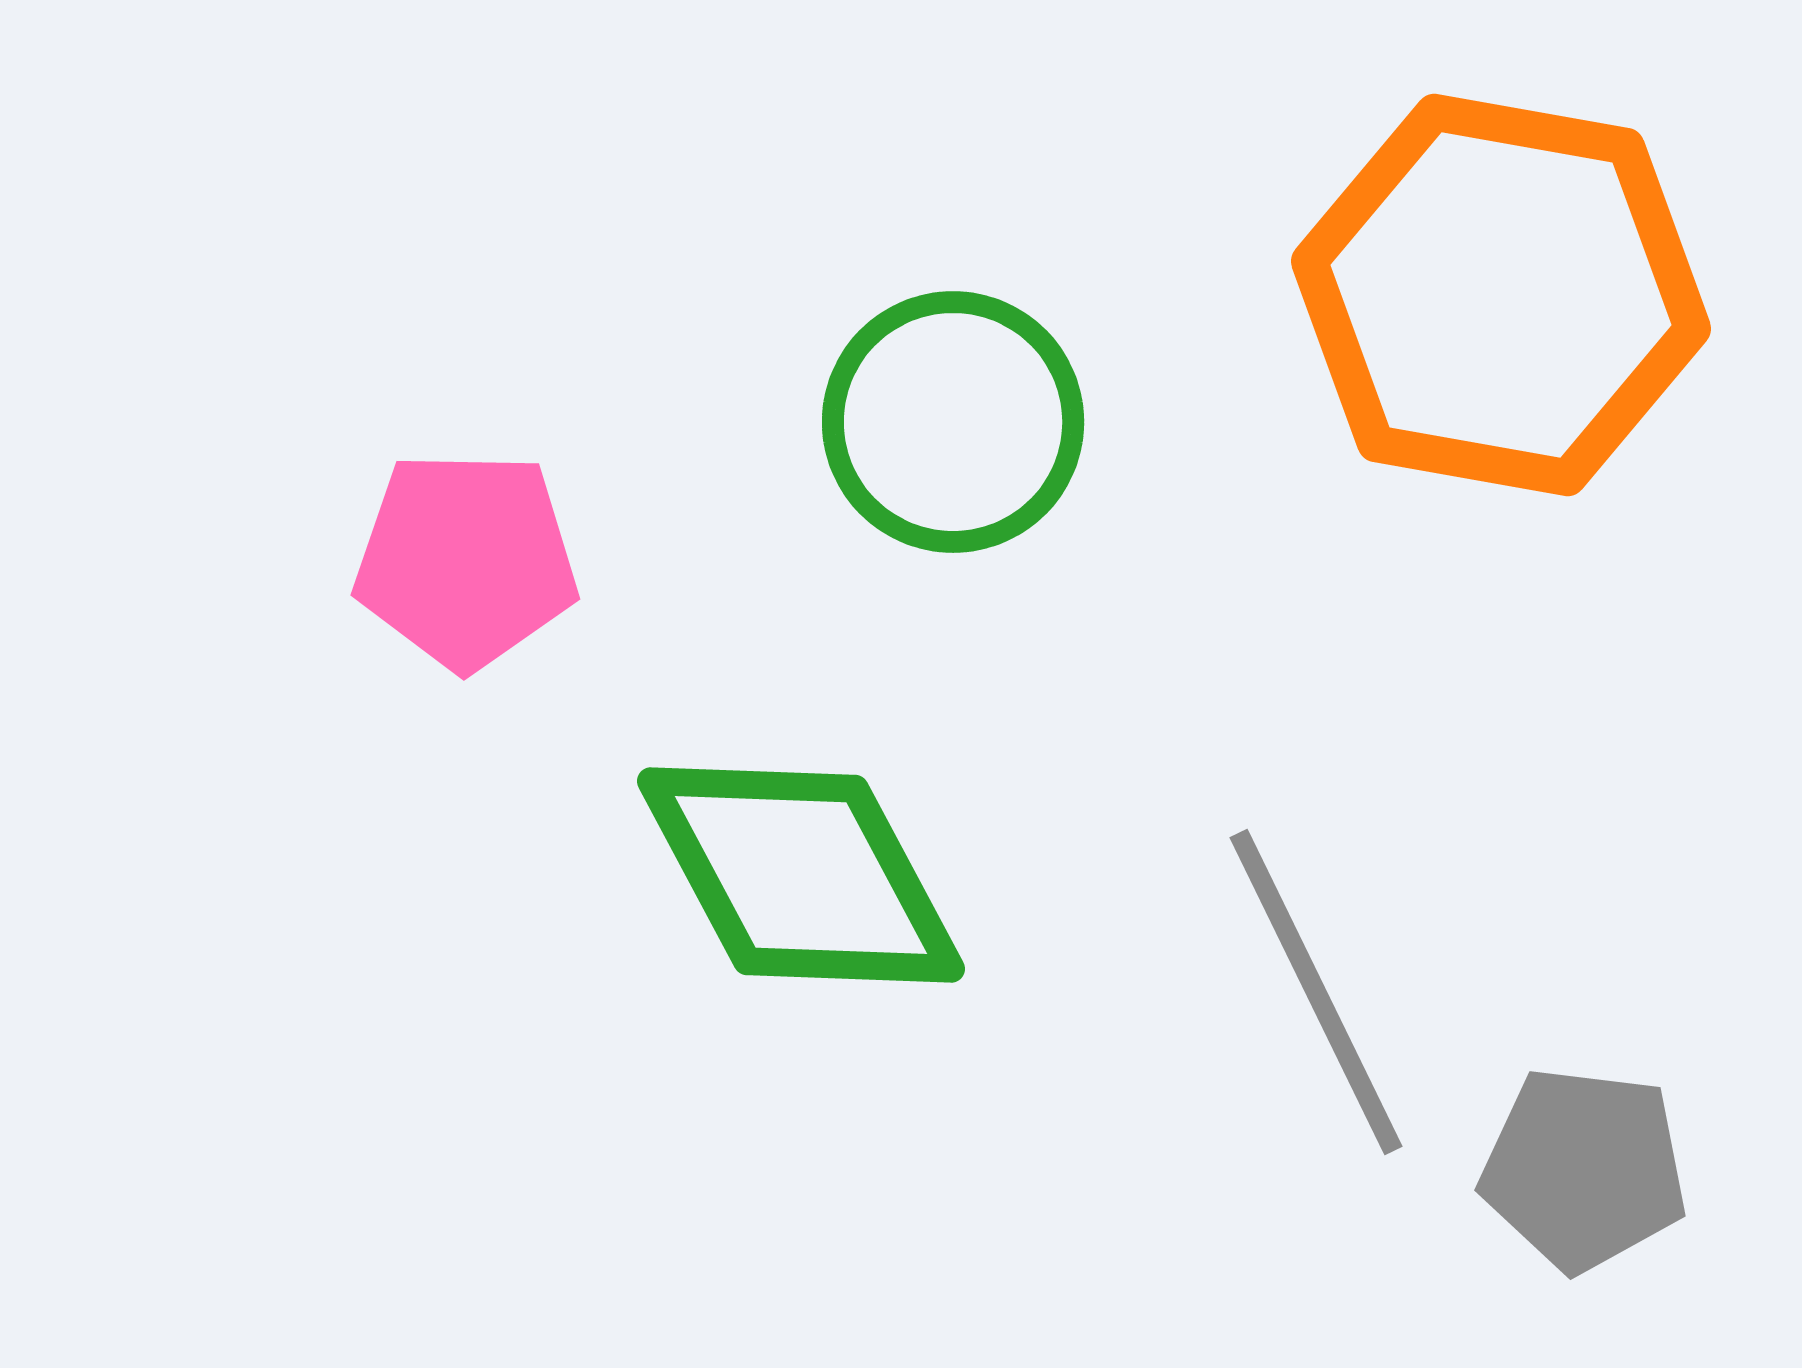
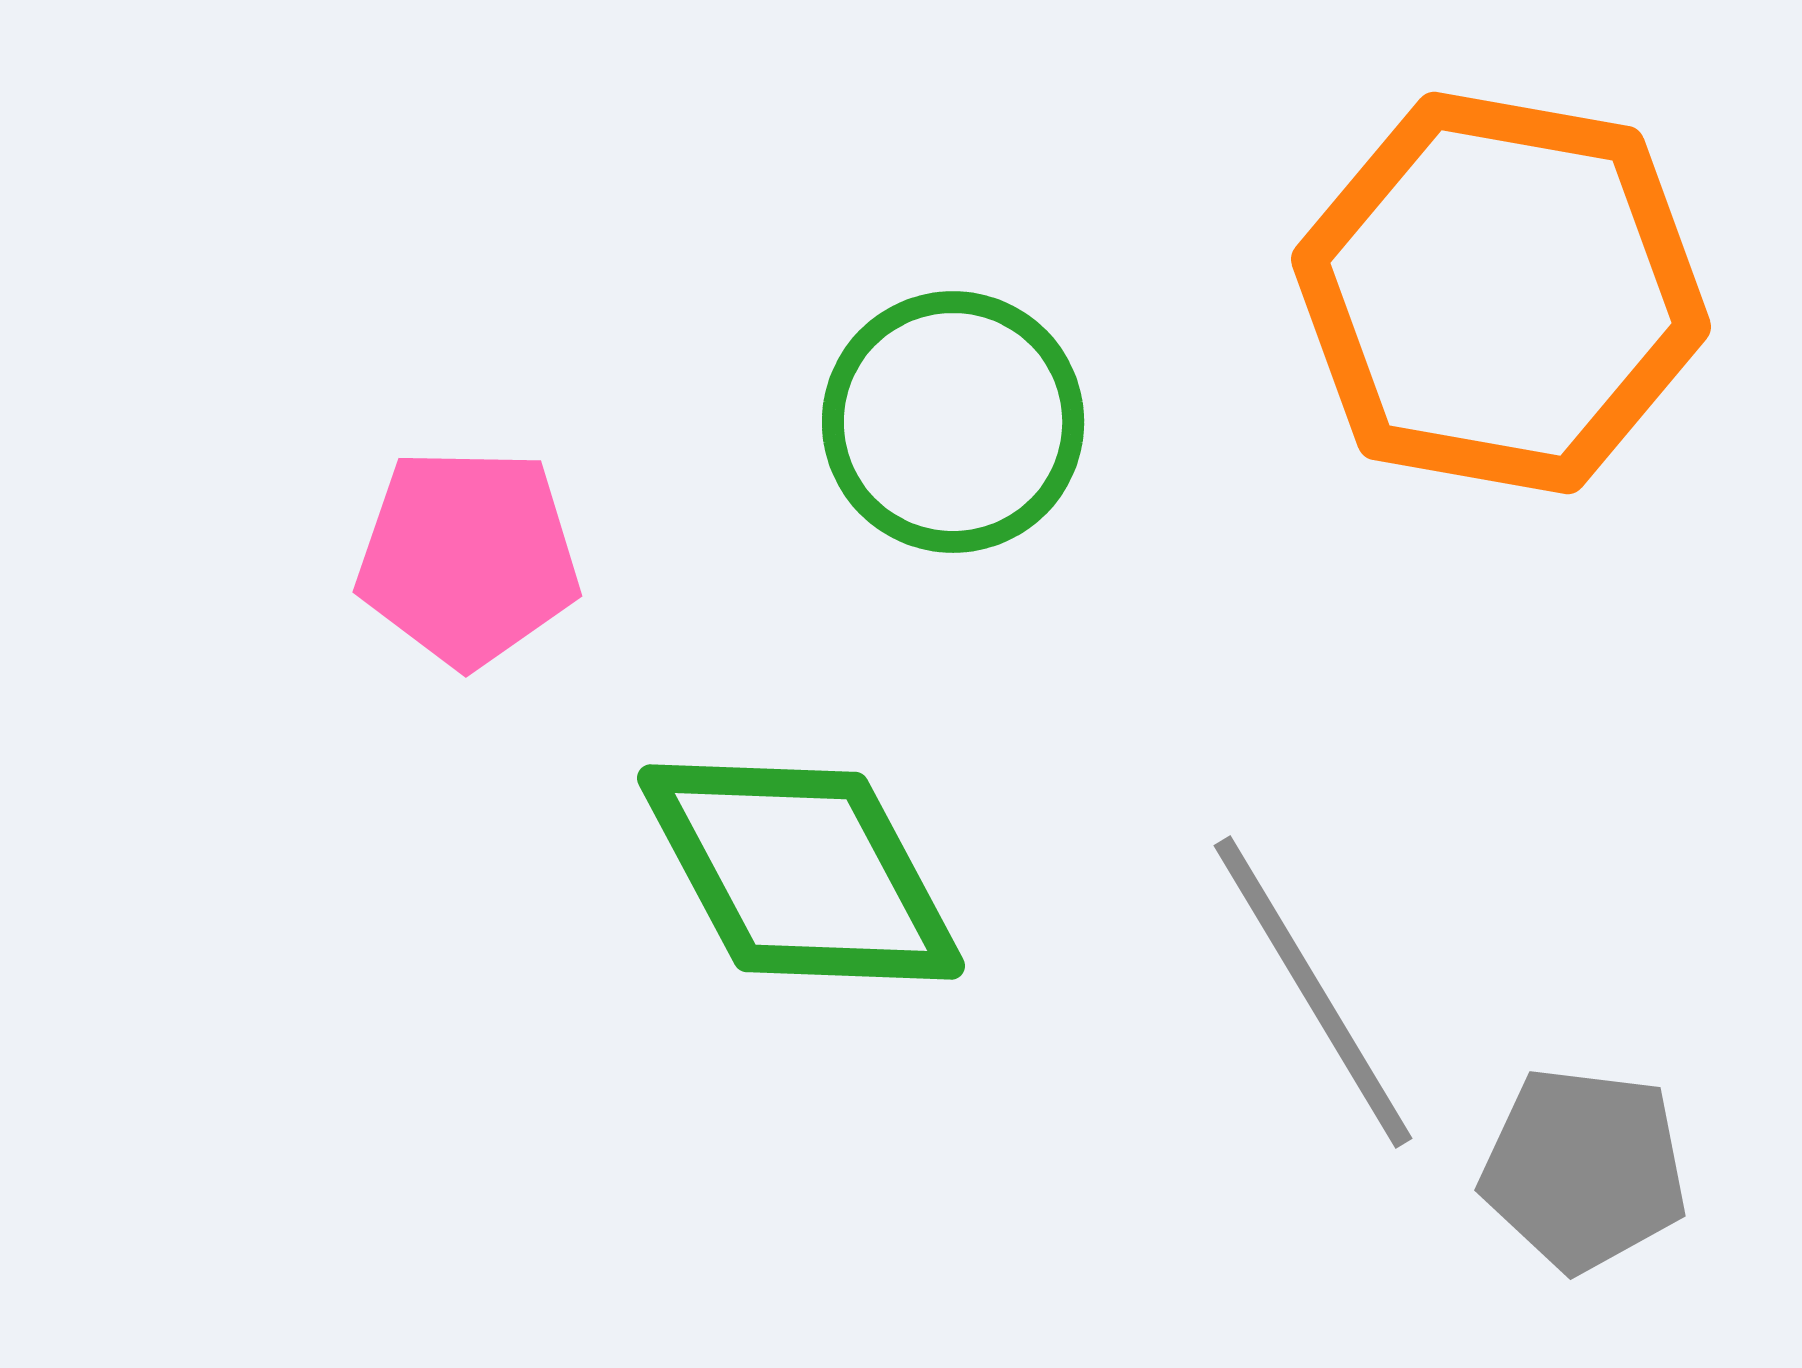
orange hexagon: moved 2 px up
pink pentagon: moved 2 px right, 3 px up
green diamond: moved 3 px up
gray line: moved 3 px left; rotated 5 degrees counterclockwise
